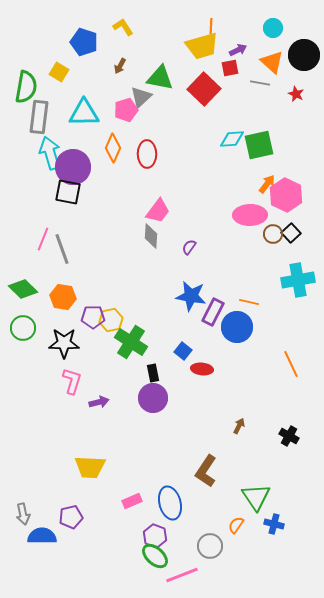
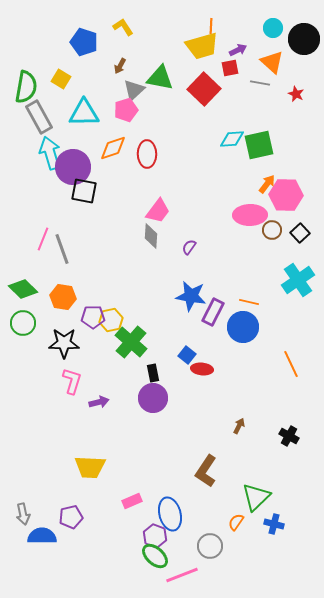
black circle at (304, 55): moved 16 px up
yellow square at (59, 72): moved 2 px right, 7 px down
gray triangle at (141, 97): moved 7 px left, 7 px up
gray rectangle at (39, 117): rotated 36 degrees counterclockwise
orange diamond at (113, 148): rotated 48 degrees clockwise
black square at (68, 192): moved 16 px right, 1 px up
pink hexagon at (286, 195): rotated 24 degrees counterclockwise
black square at (291, 233): moved 9 px right
brown circle at (273, 234): moved 1 px left, 4 px up
cyan cross at (298, 280): rotated 24 degrees counterclockwise
blue circle at (237, 327): moved 6 px right
green circle at (23, 328): moved 5 px up
green cross at (131, 342): rotated 8 degrees clockwise
blue square at (183, 351): moved 4 px right, 4 px down
green triangle at (256, 497): rotated 20 degrees clockwise
blue ellipse at (170, 503): moved 11 px down
orange semicircle at (236, 525): moved 3 px up
